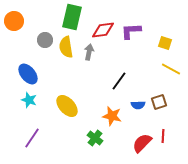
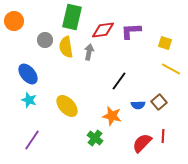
brown square: rotated 21 degrees counterclockwise
purple line: moved 2 px down
